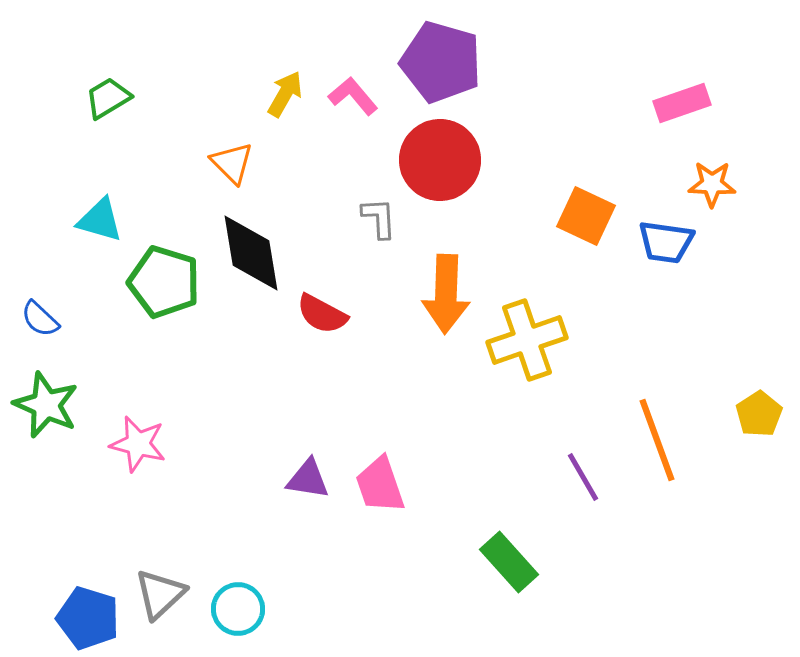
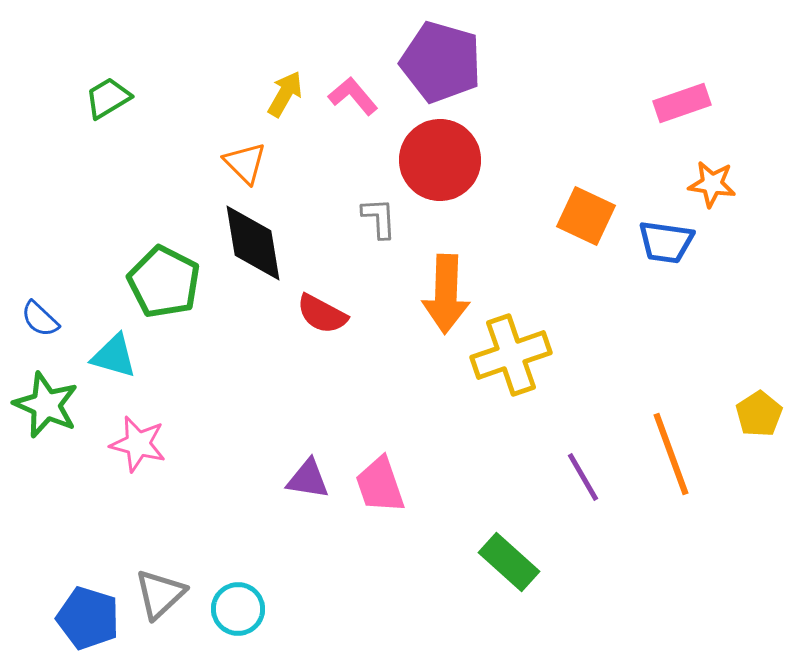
orange triangle: moved 13 px right
orange star: rotated 6 degrees clockwise
cyan triangle: moved 14 px right, 136 px down
black diamond: moved 2 px right, 10 px up
green pentagon: rotated 10 degrees clockwise
yellow cross: moved 16 px left, 15 px down
orange line: moved 14 px right, 14 px down
green rectangle: rotated 6 degrees counterclockwise
